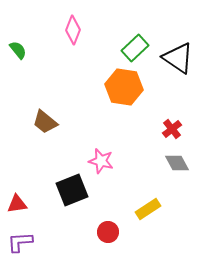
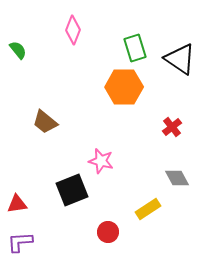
green rectangle: rotated 64 degrees counterclockwise
black triangle: moved 2 px right, 1 px down
orange hexagon: rotated 9 degrees counterclockwise
red cross: moved 2 px up
gray diamond: moved 15 px down
